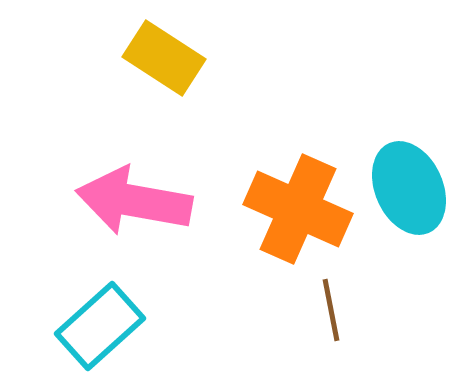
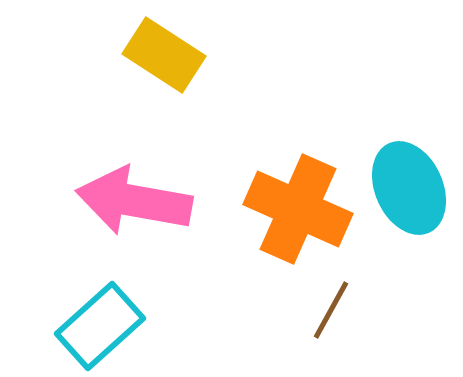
yellow rectangle: moved 3 px up
brown line: rotated 40 degrees clockwise
